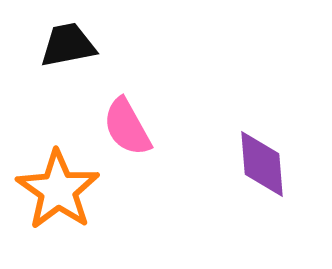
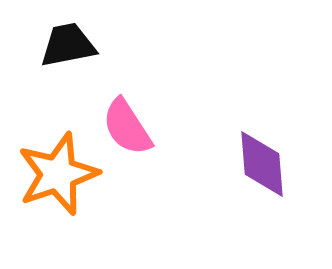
pink semicircle: rotated 4 degrees counterclockwise
orange star: moved 16 px up; rotated 18 degrees clockwise
